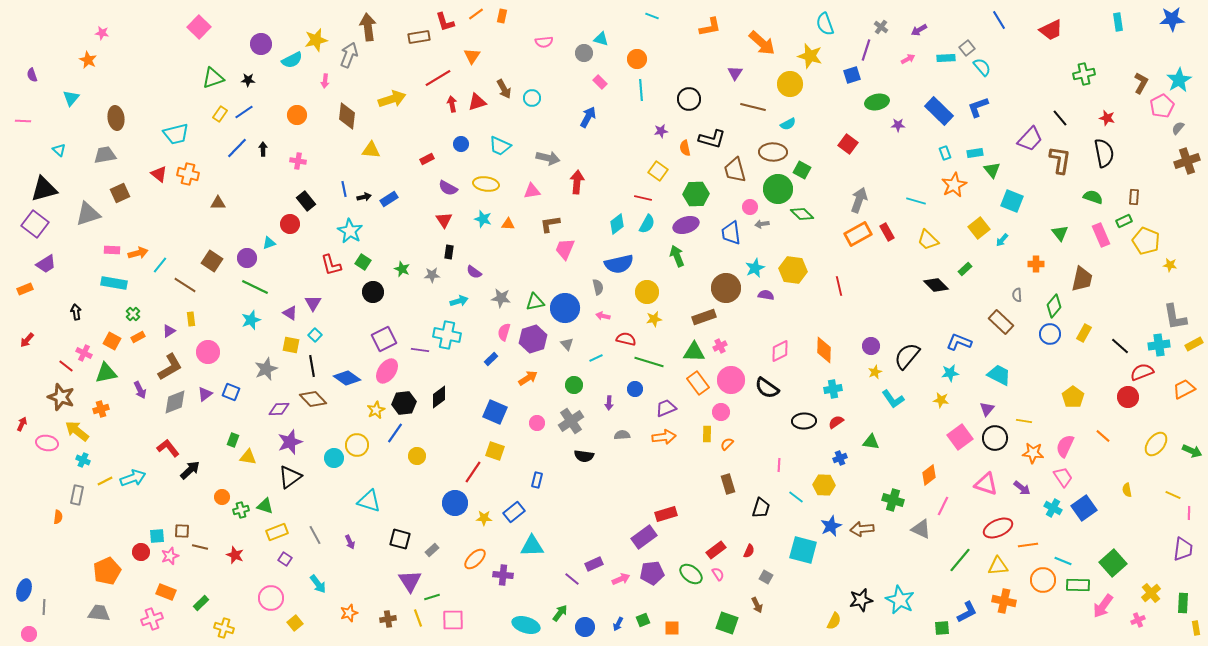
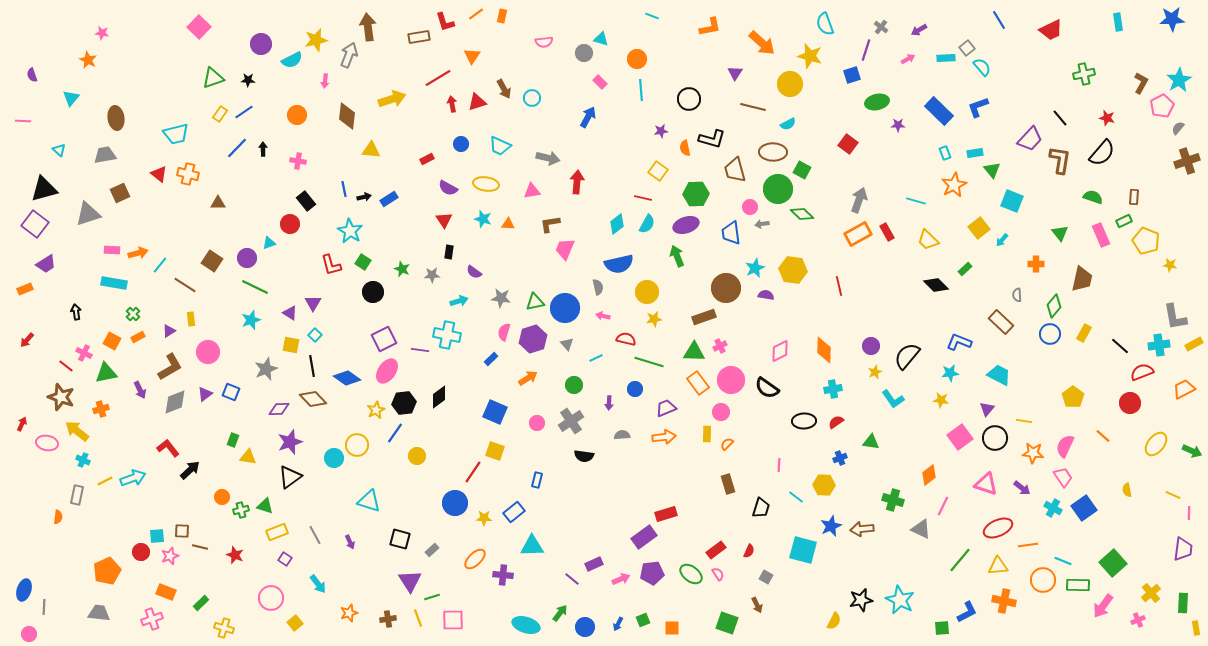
black semicircle at (1104, 153): moved 2 px left; rotated 52 degrees clockwise
red circle at (1128, 397): moved 2 px right, 6 px down
